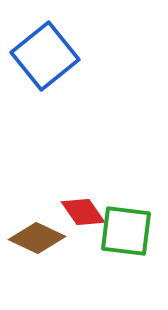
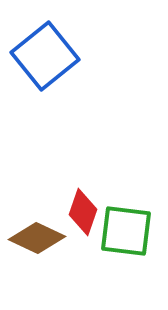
red diamond: rotated 54 degrees clockwise
